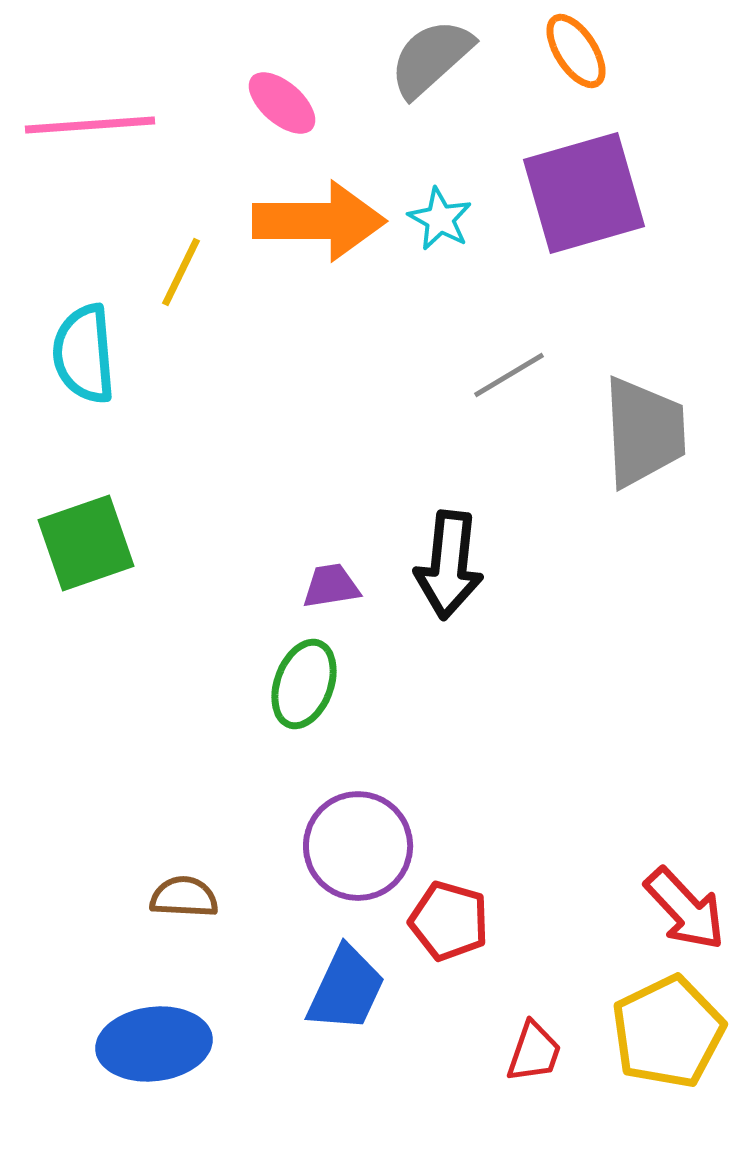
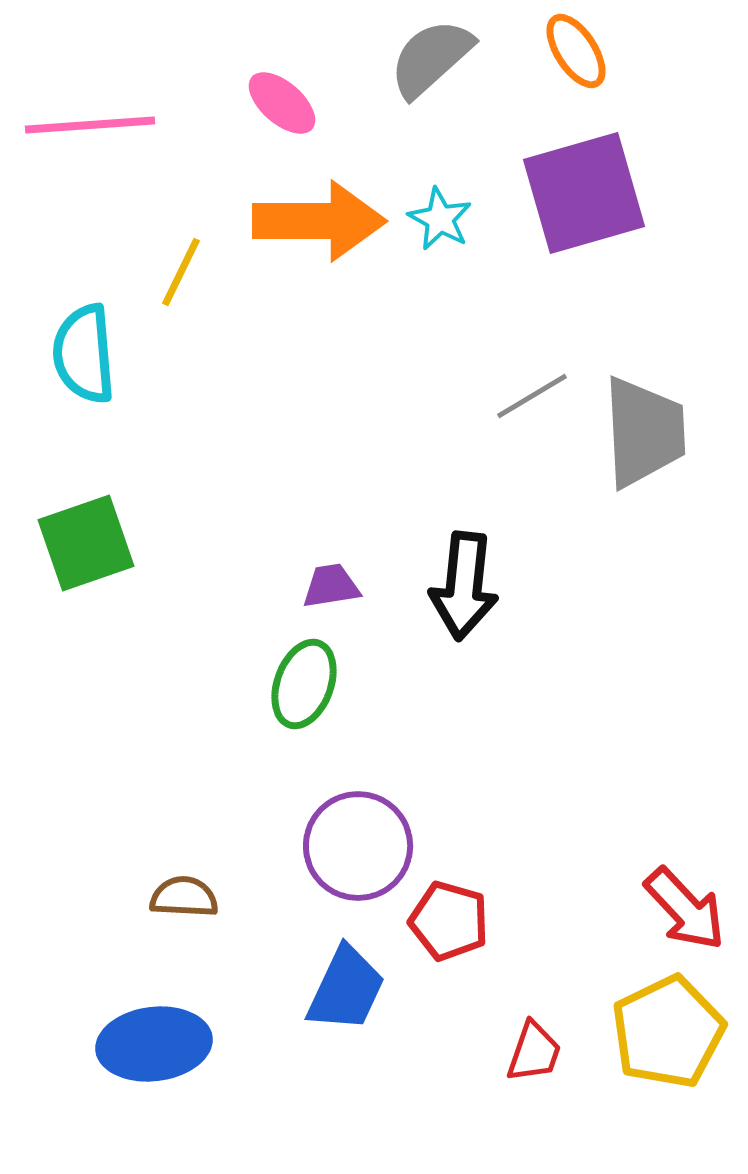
gray line: moved 23 px right, 21 px down
black arrow: moved 15 px right, 21 px down
